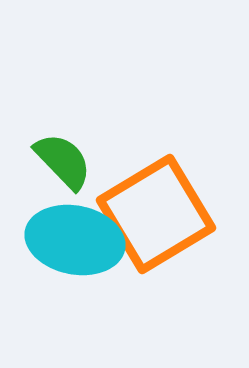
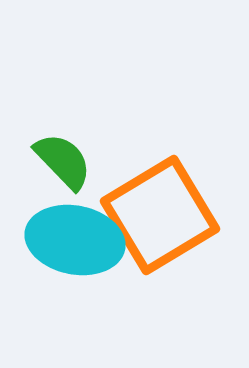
orange square: moved 4 px right, 1 px down
